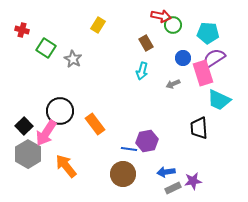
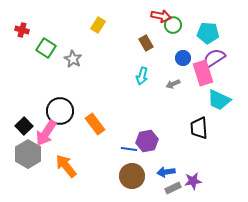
cyan arrow: moved 5 px down
brown circle: moved 9 px right, 2 px down
